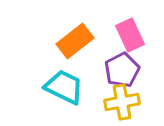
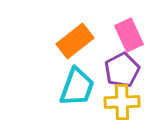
pink rectangle: moved 1 px left
cyan trapezoid: moved 13 px right; rotated 84 degrees clockwise
yellow cross: rotated 8 degrees clockwise
